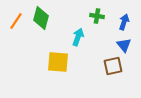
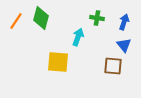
green cross: moved 2 px down
brown square: rotated 18 degrees clockwise
